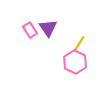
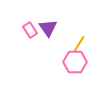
pink hexagon: rotated 25 degrees counterclockwise
